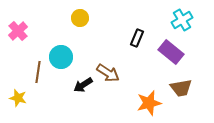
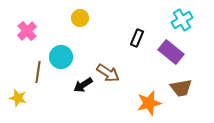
pink cross: moved 9 px right
